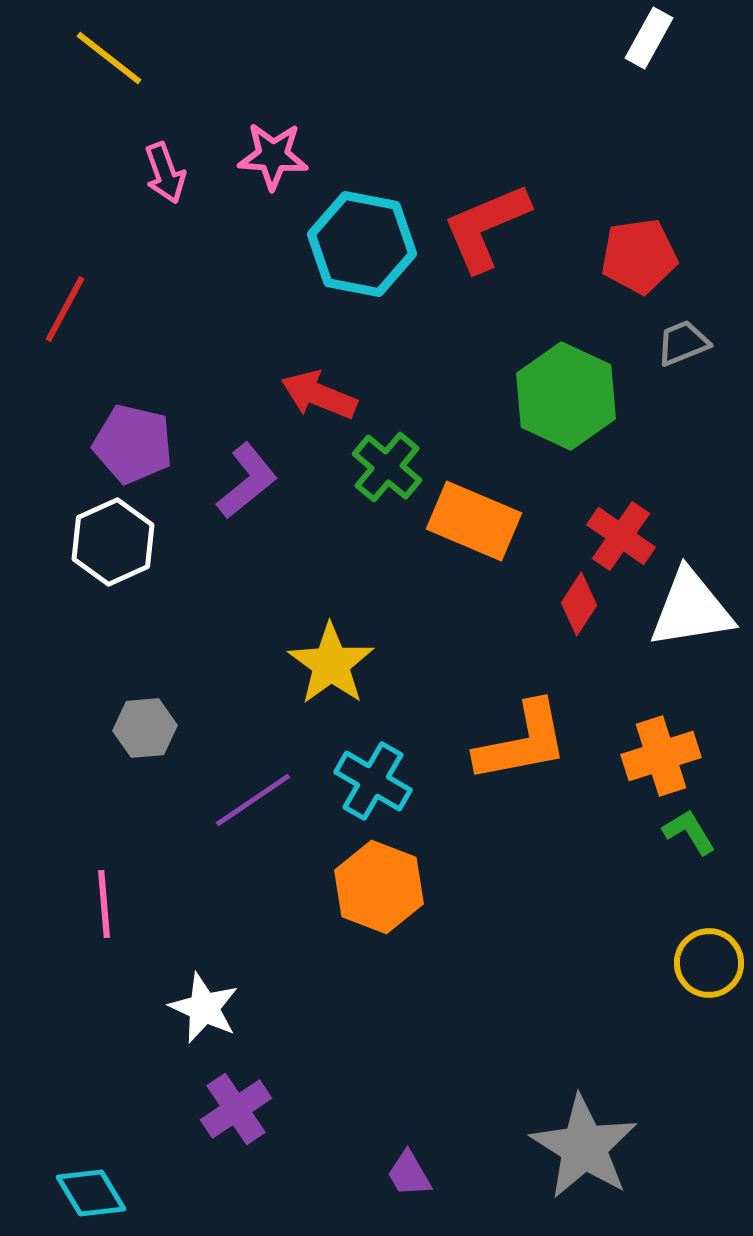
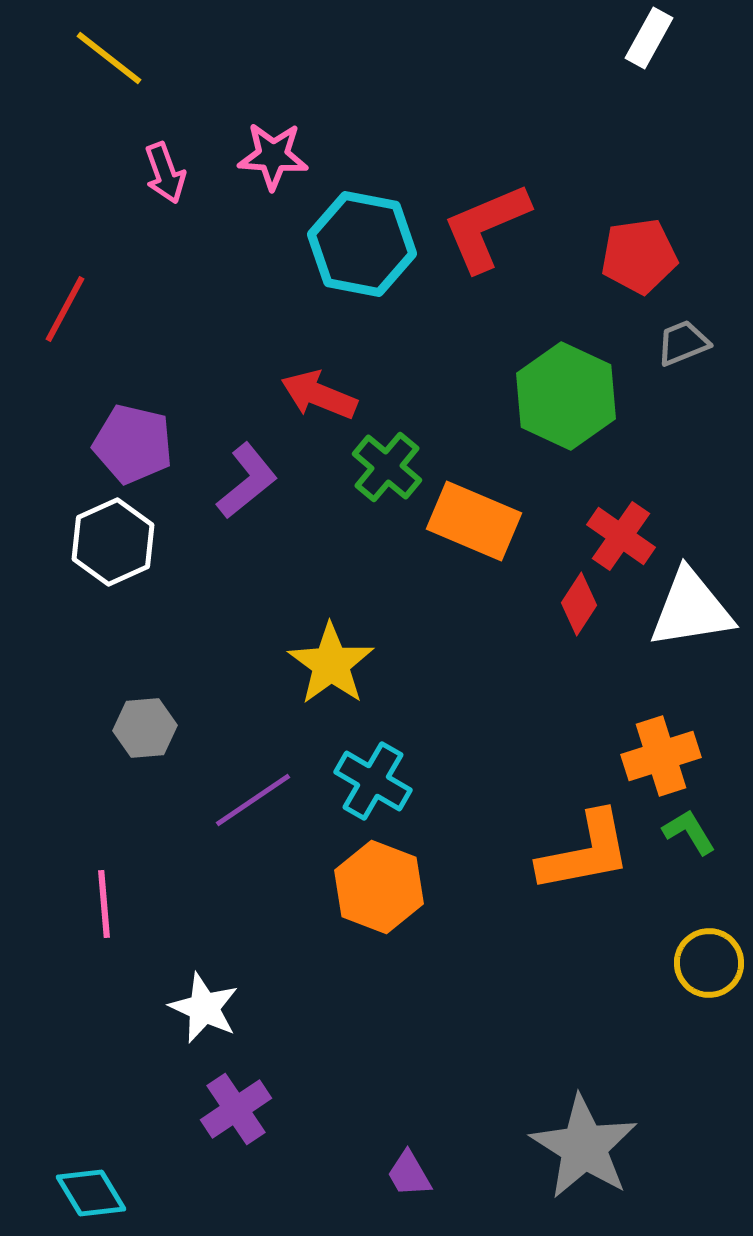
orange L-shape: moved 63 px right, 110 px down
